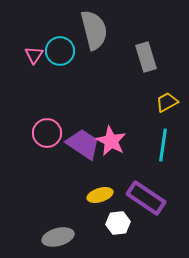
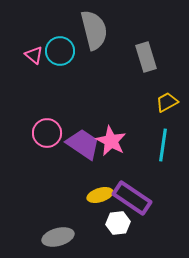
pink triangle: rotated 24 degrees counterclockwise
purple rectangle: moved 14 px left
